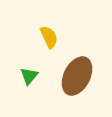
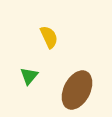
brown ellipse: moved 14 px down
